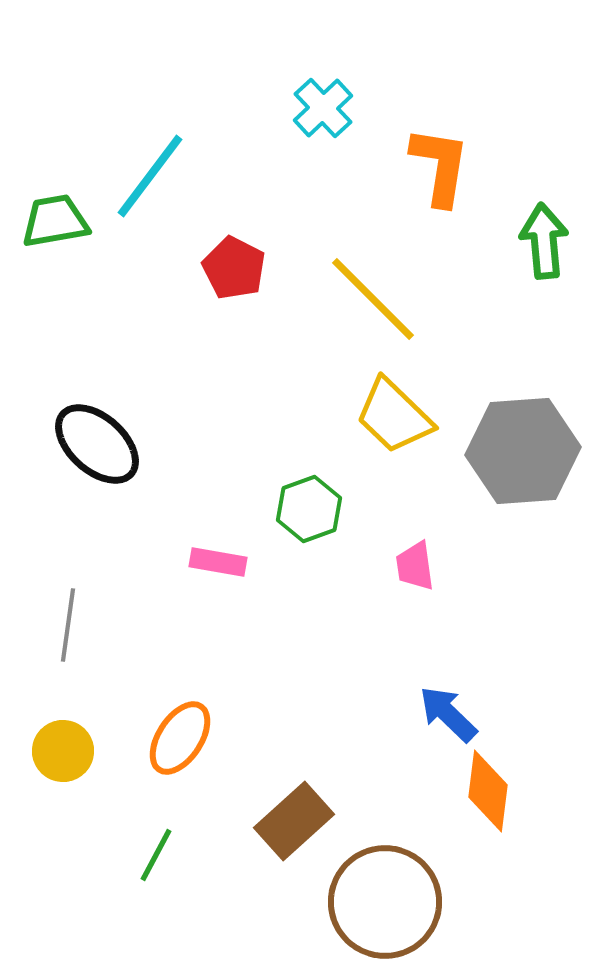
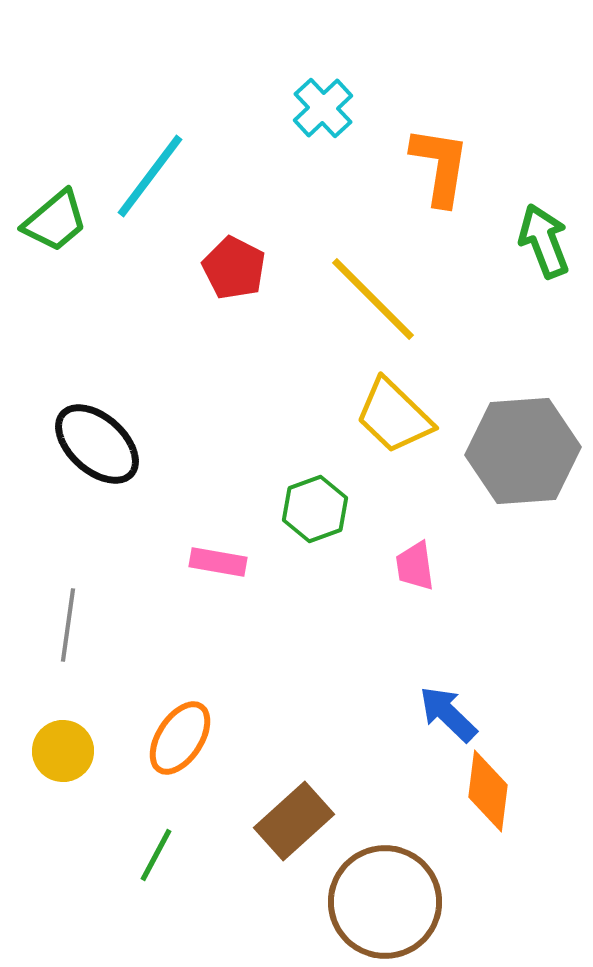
green trapezoid: rotated 150 degrees clockwise
green arrow: rotated 16 degrees counterclockwise
green hexagon: moved 6 px right
